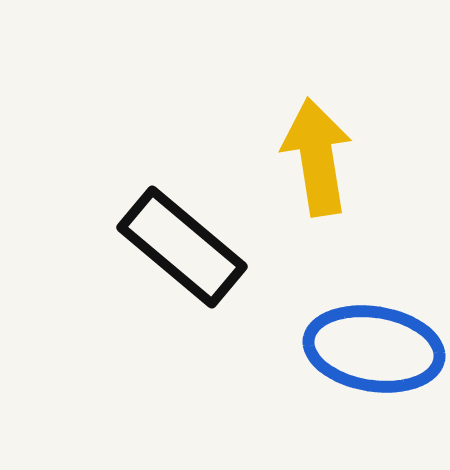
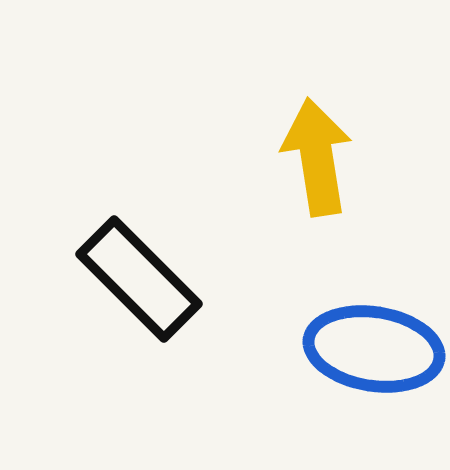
black rectangle: moved 43 px left, 32 px down; rotated 5 degrees clockwise
